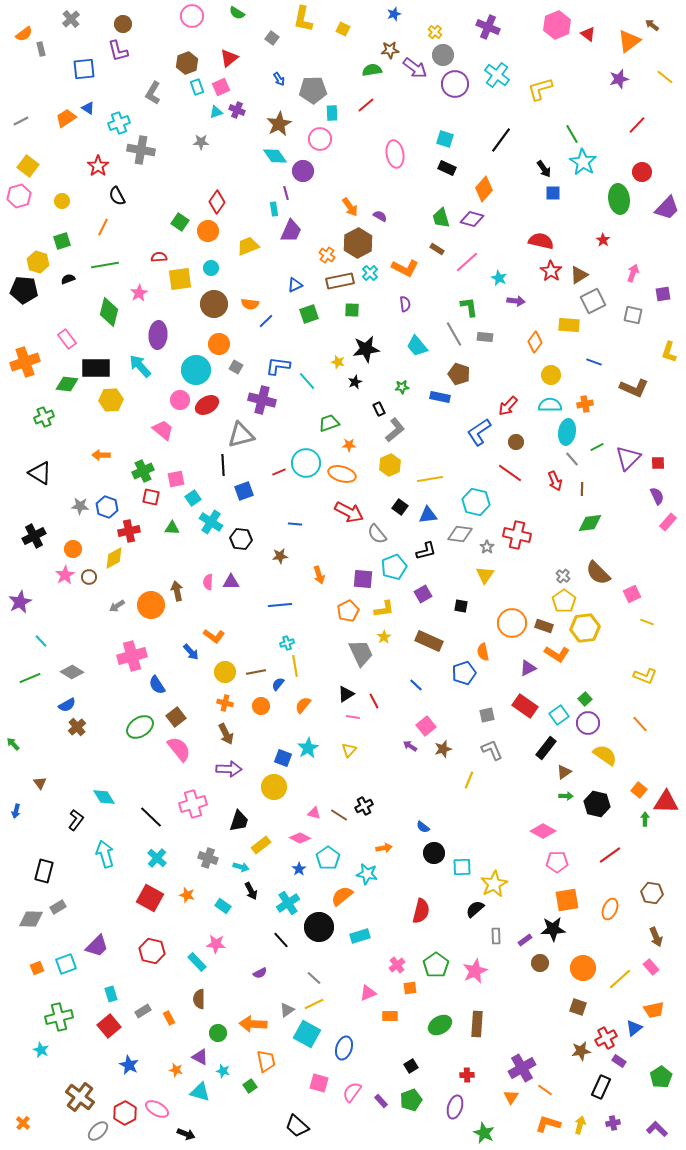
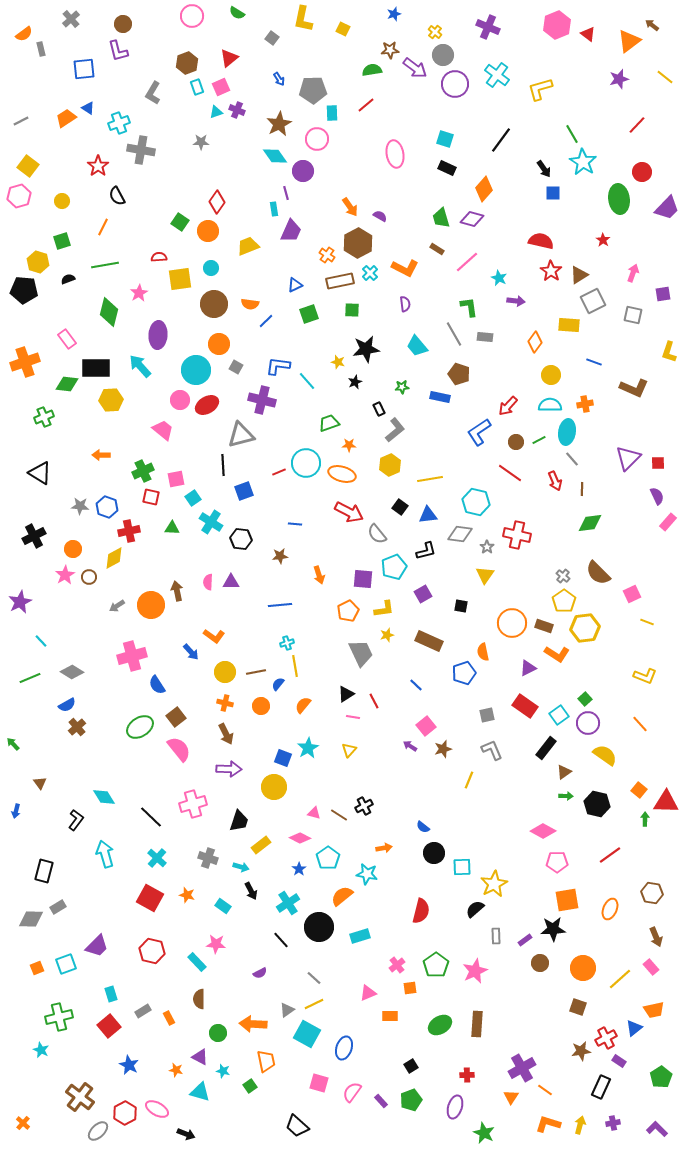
pink circle at (320, 139): moved 3 px left
green line at (597, 447): moved 58 px left, 7 px up
yellow star at (384, 637): moved 3 px right, 2 px up; rotated 16 degrees clockwise
